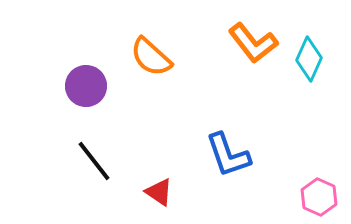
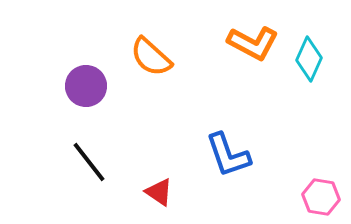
orange L-shape: rotated 24 degrees counterclockwise
black line: moved 5 px left, 1 px down
pink hexagon: moved 2 px right; rotated 15 degrees counterclockwise
